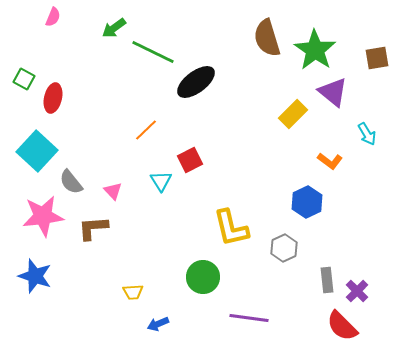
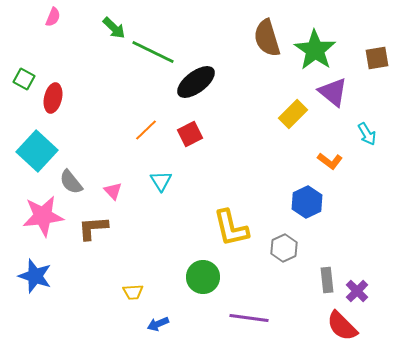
green arrow: rotated 100 degrees counterclockwise
red square: moved 26 px up
